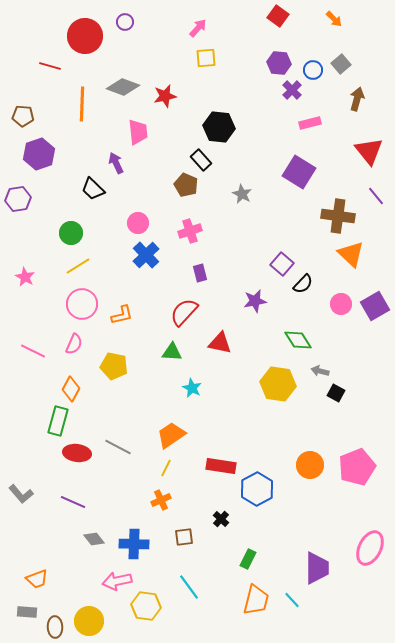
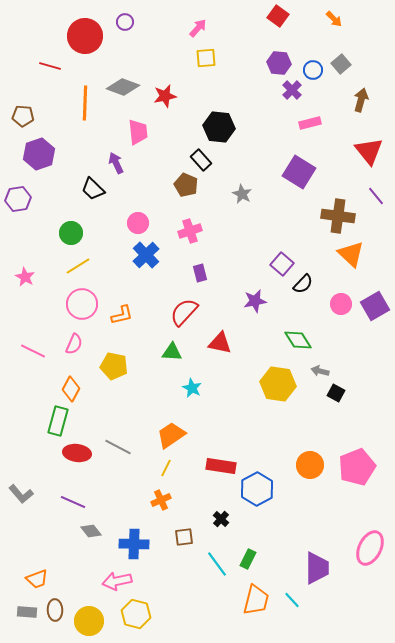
brown arrow at (357, 99): moved 4 px right, 1 px down
orange line at (82, 104): moved 3 px right, 1 px up
gray diamond at (94, 539): moved 3 px left, 8 px up
cyan line at (189, 587): moved 28 px right, 23 px up
yellow hexagon at (146, 606): moved 10 px left, 8 px down; rotated 8 degrees clockwise
brown ellipse at (55, 627): moved 17 px up
